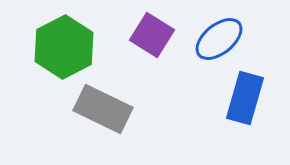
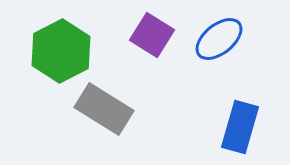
green hexagon: moved 3 px left, 4 px down
blue rectangle: moved 5 px left, 29 px down
gray rectangle: moved 1 px right; rotated 6 degrees clockwise
